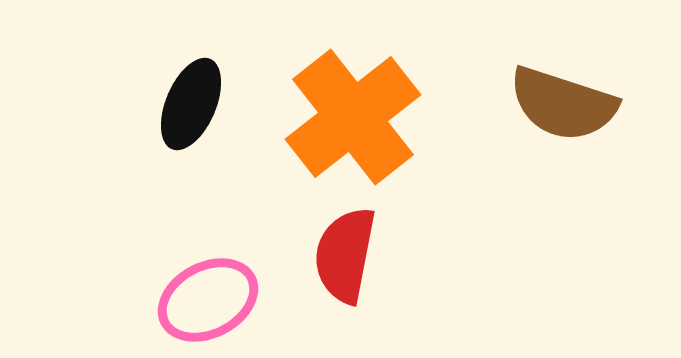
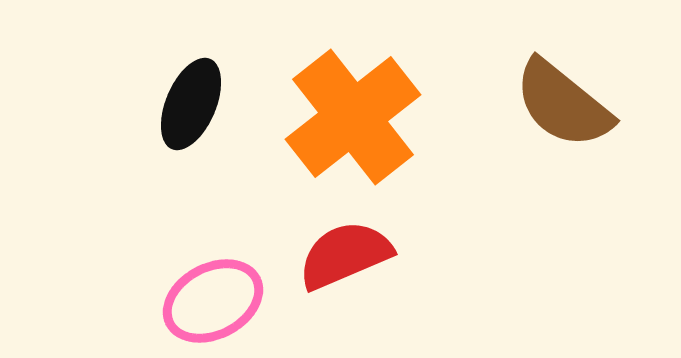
brown semicircle: rotated 21 degrees clockwise
red semicircle: rotated 56 degrees clockwise
pink ellipse: moved 5 px right, 1 px down
